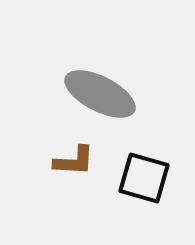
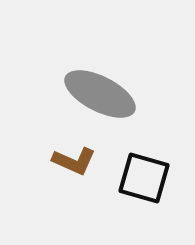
brown L-shape: rotated 21 degrees clockwise
